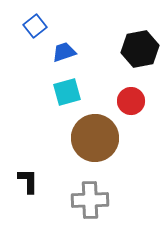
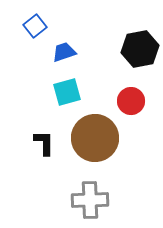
black L-shape: moved 16 px right, 38 px up
